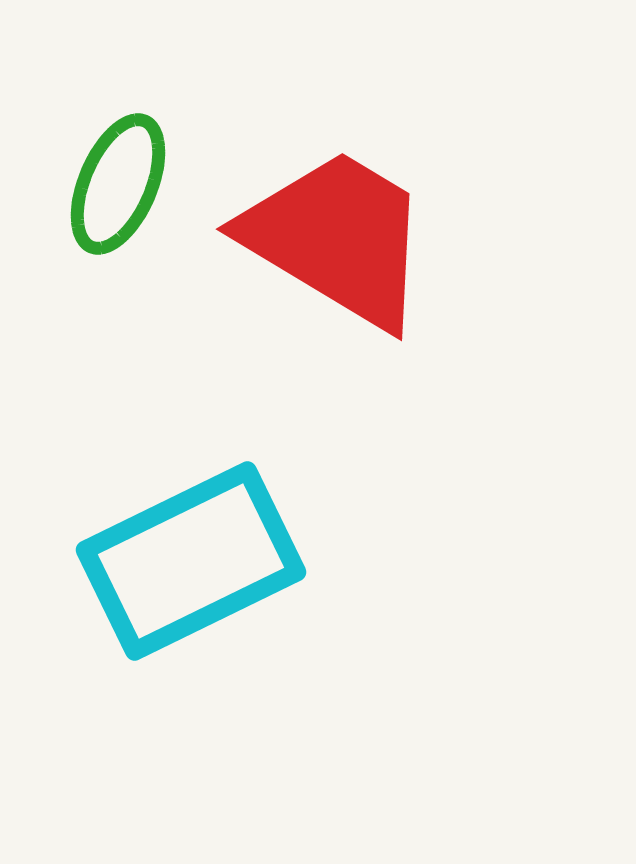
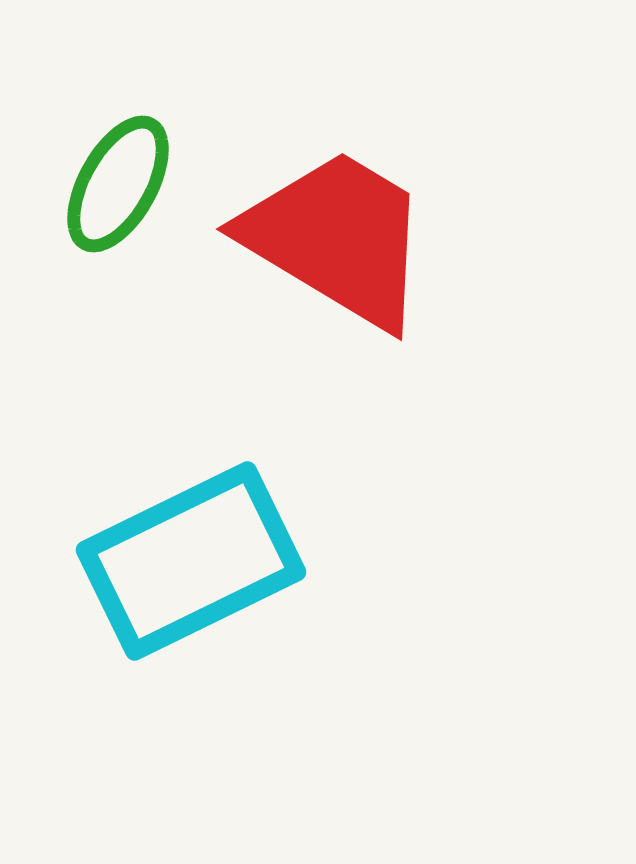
green ellipse: rotated 6 degrees clockwise
